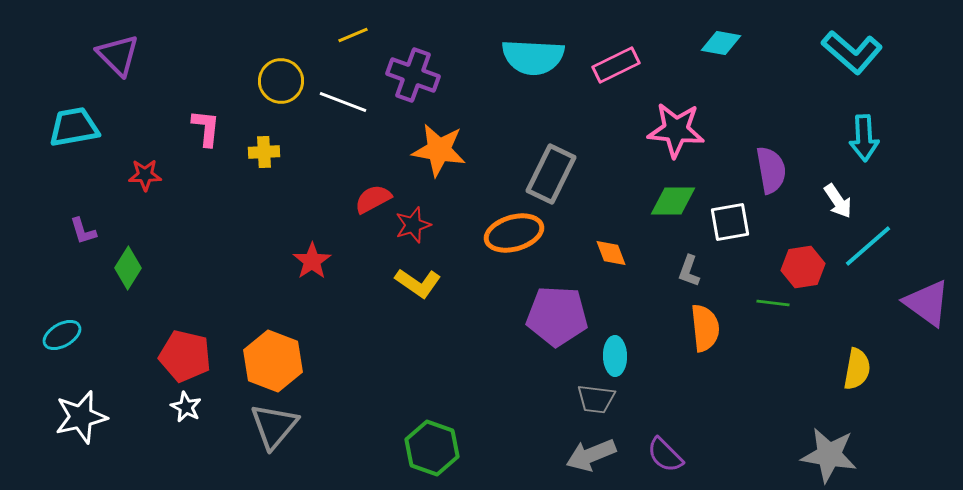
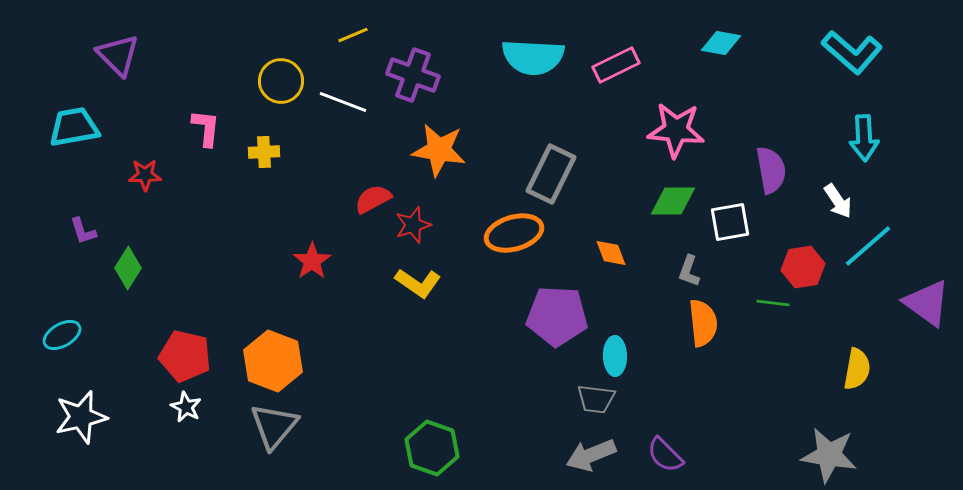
orange semicircle at (705, 328): moved 2 px left, 5 px up
